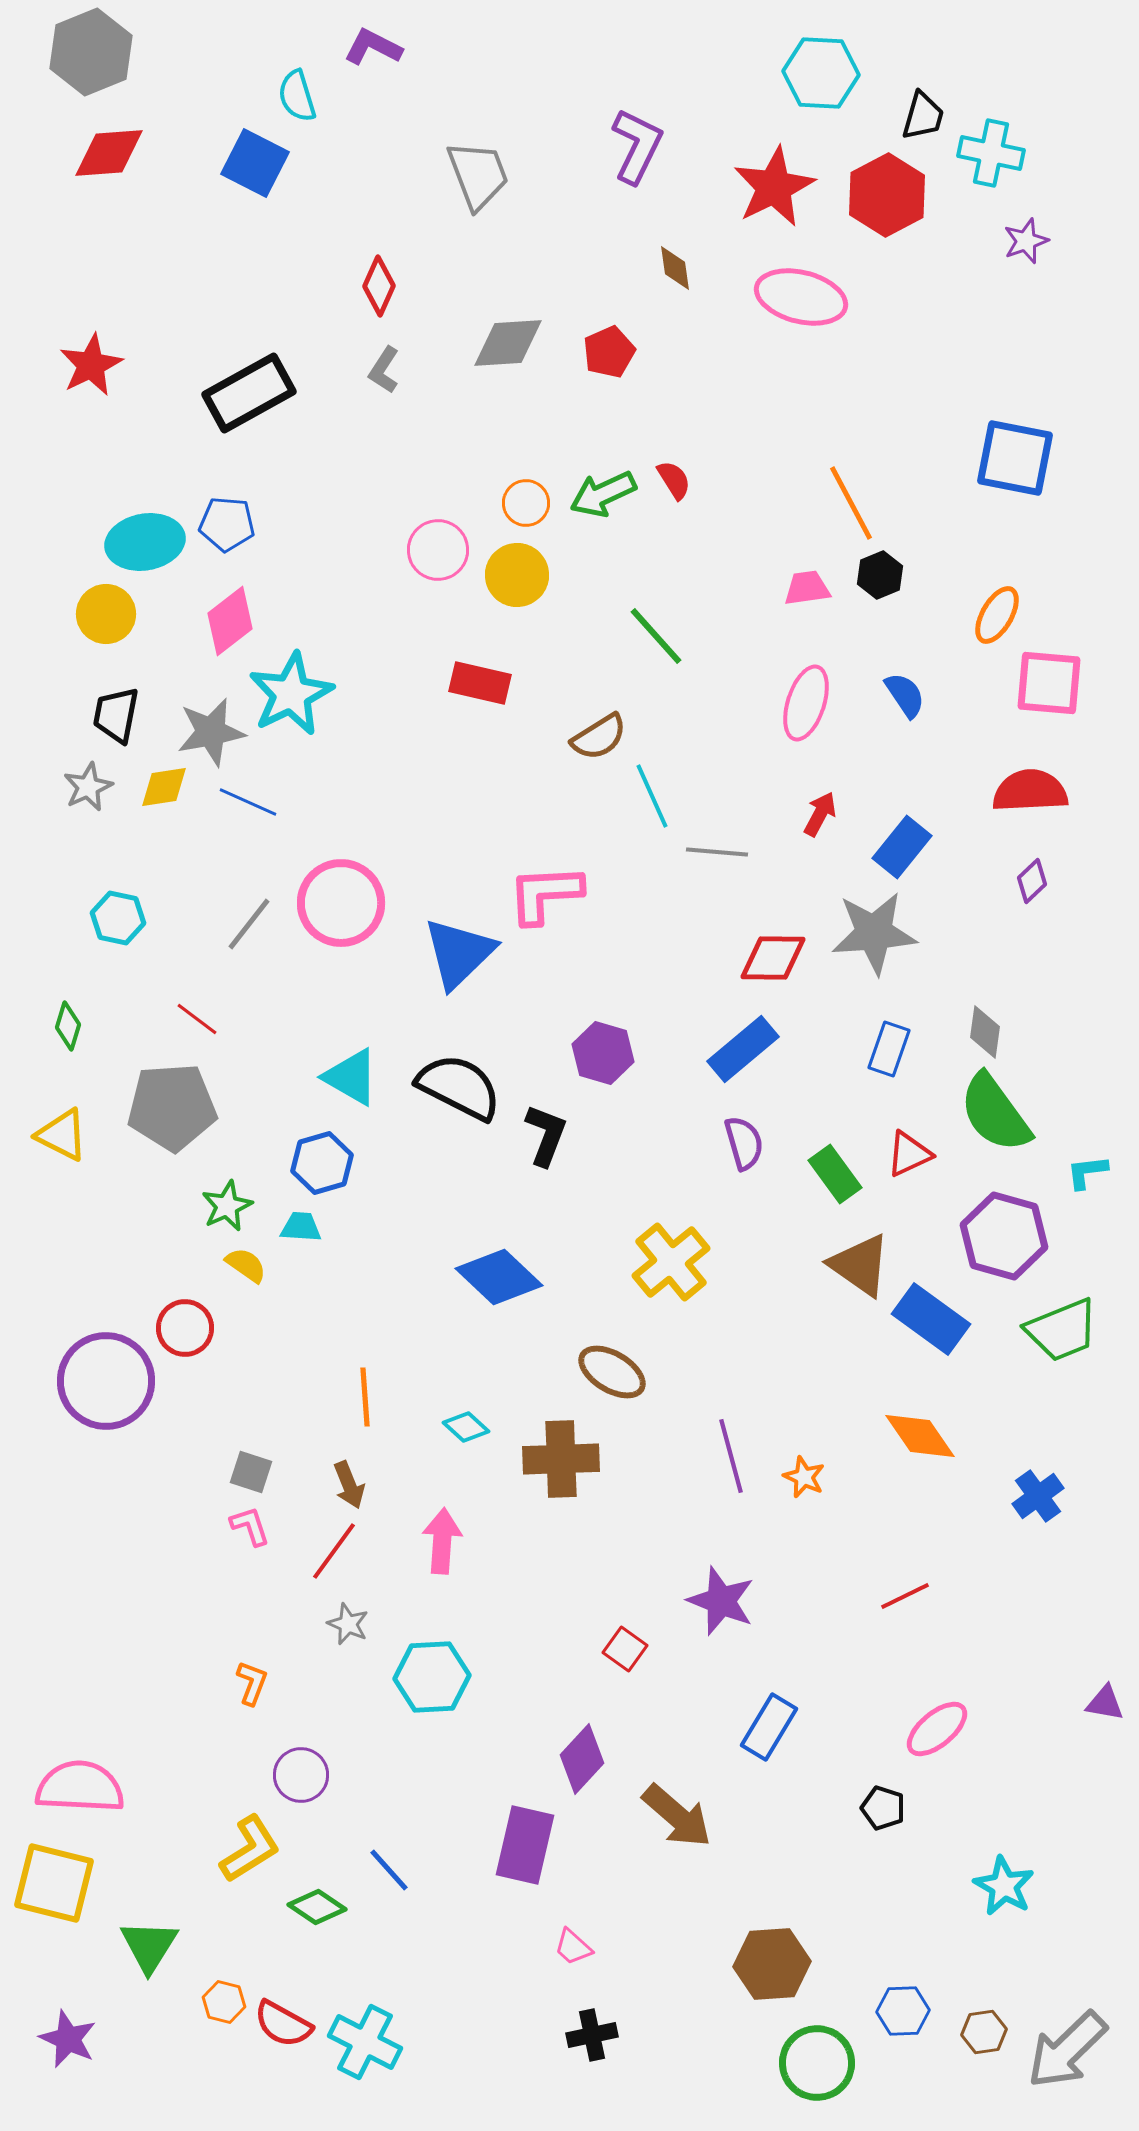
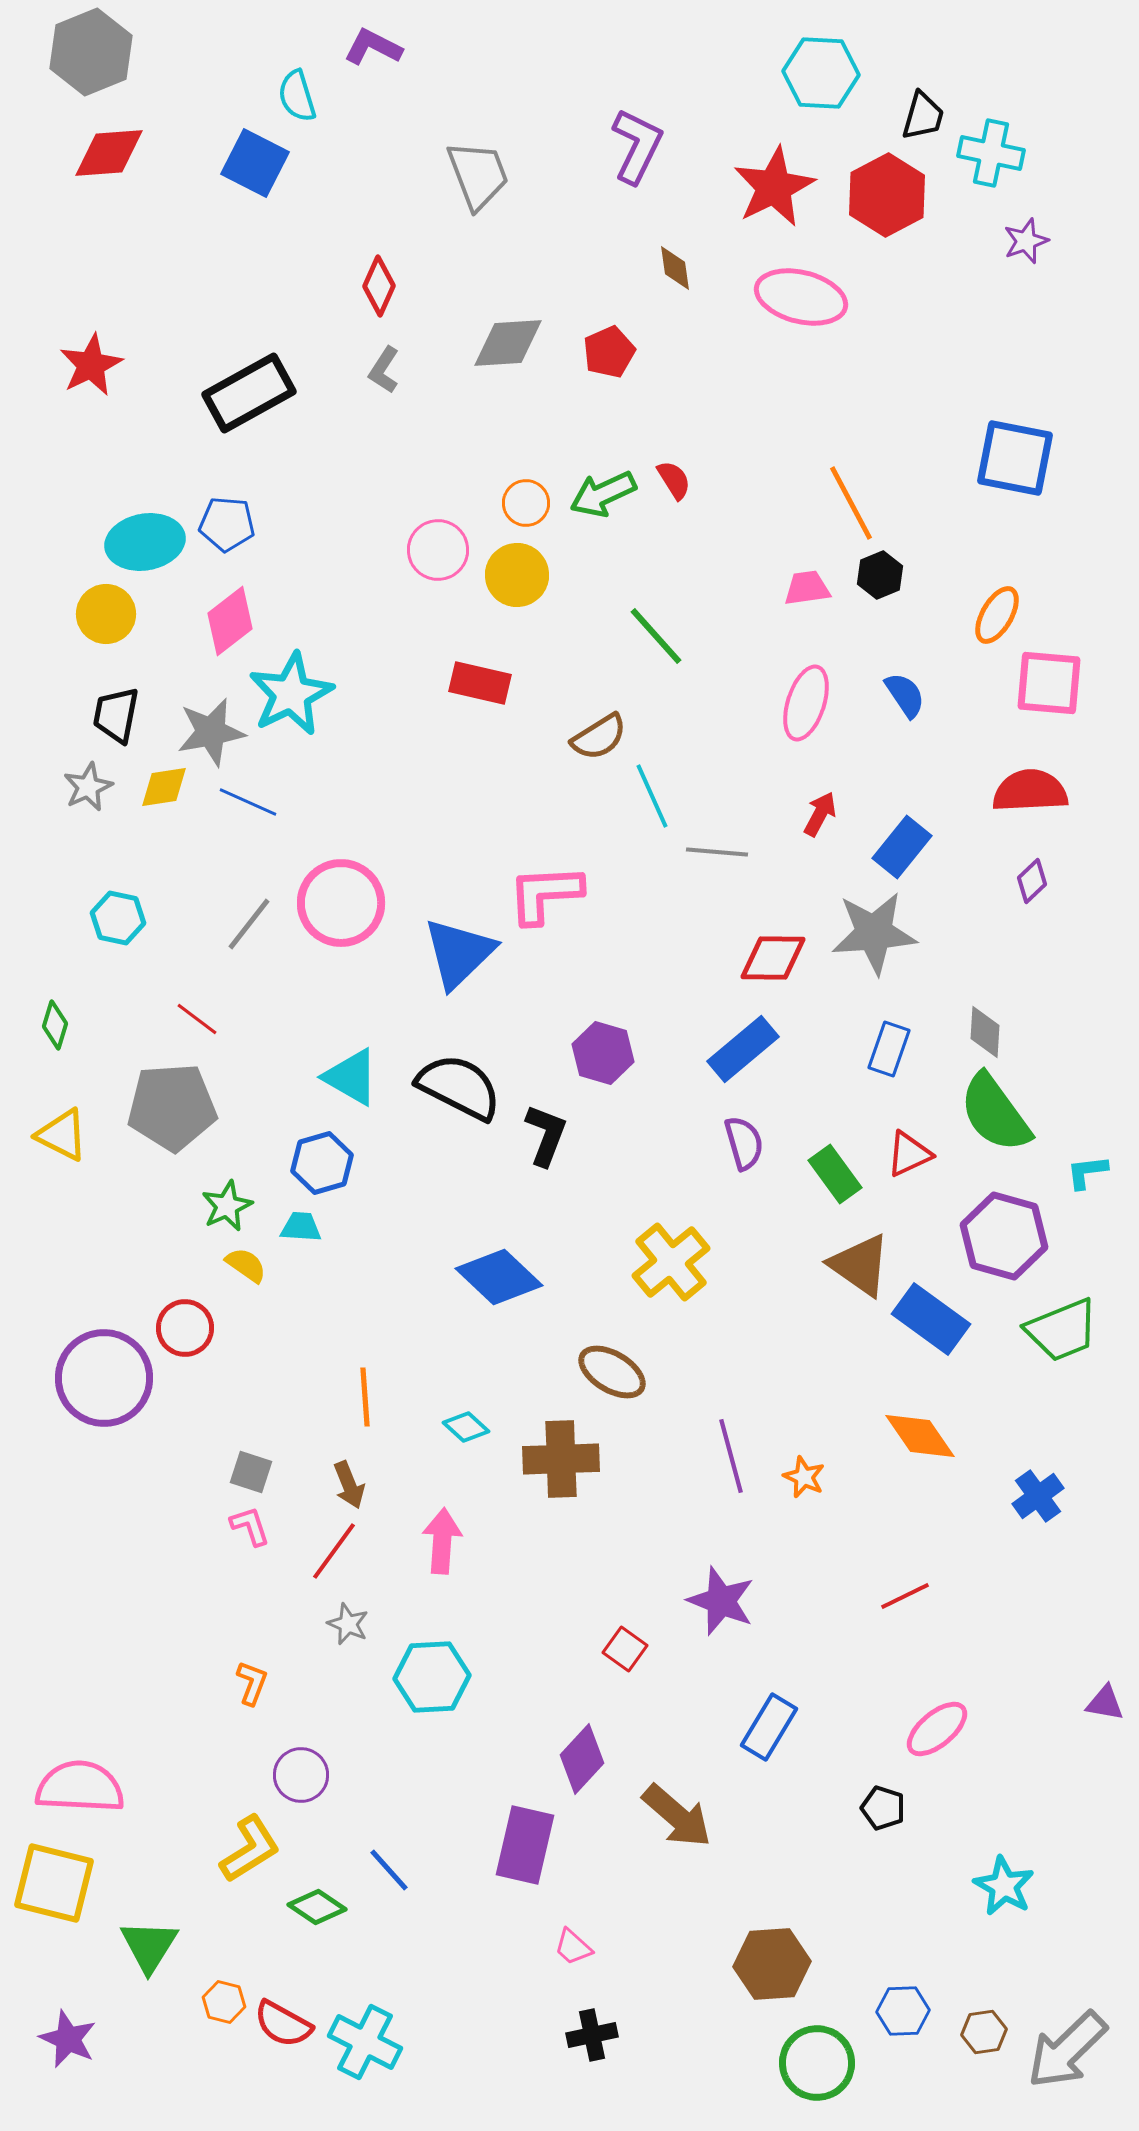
green diamond at (68, 1026): moved 13 px left, 1 px up
gray diamond at (985, 1032): rotated 4 degrees counterclockwise
purple circle at (106, 1381): moved 2 px left, 3 px up
